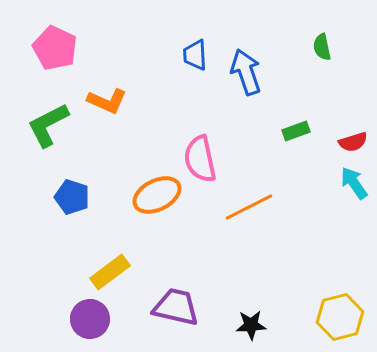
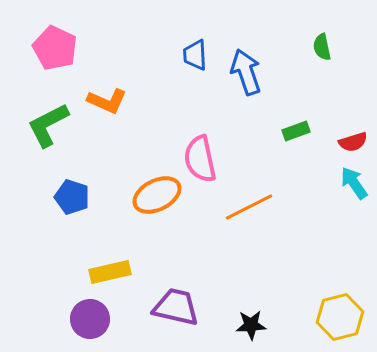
yellow rectangle: rotated 24 degrees clockwise
